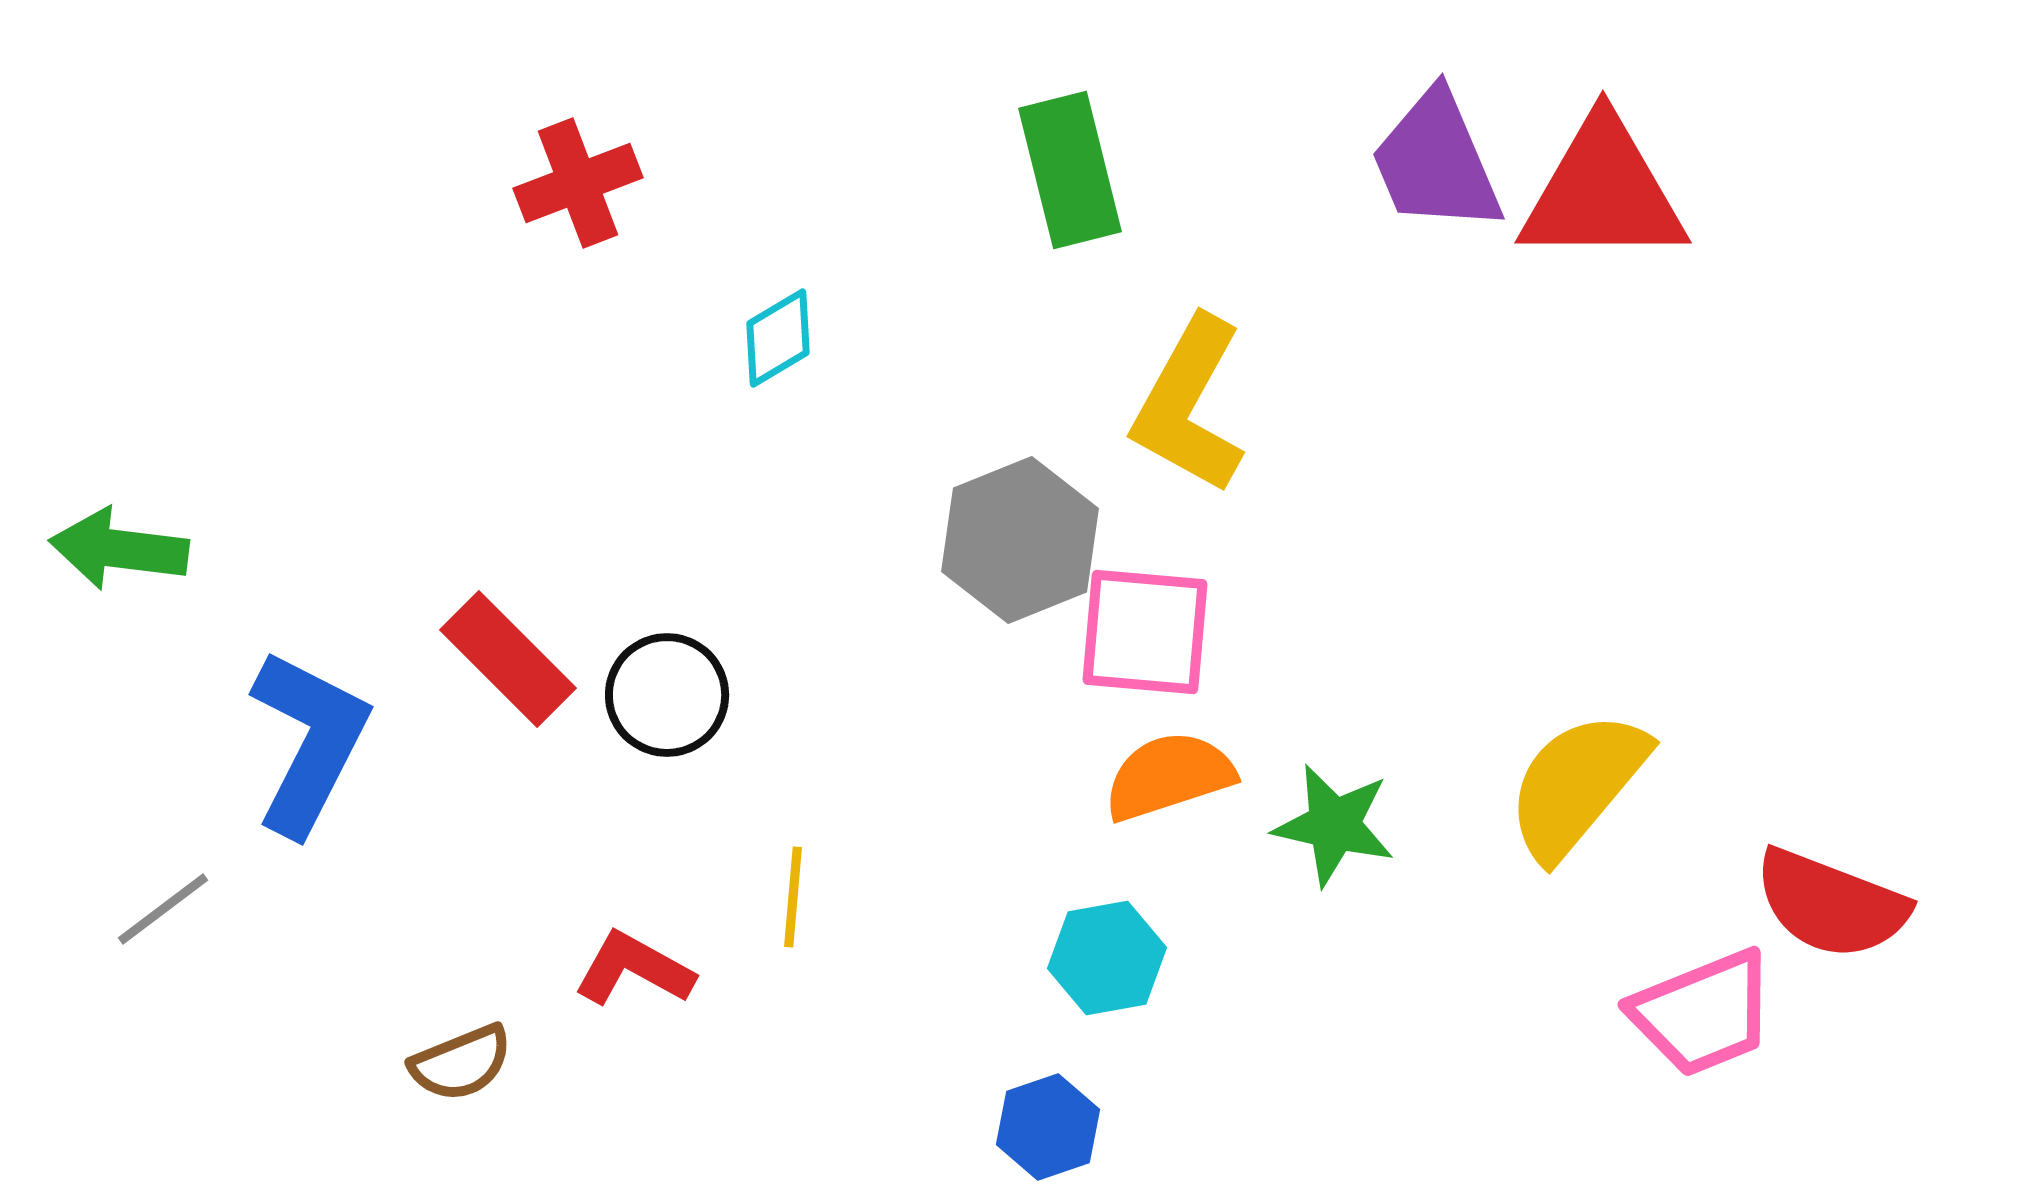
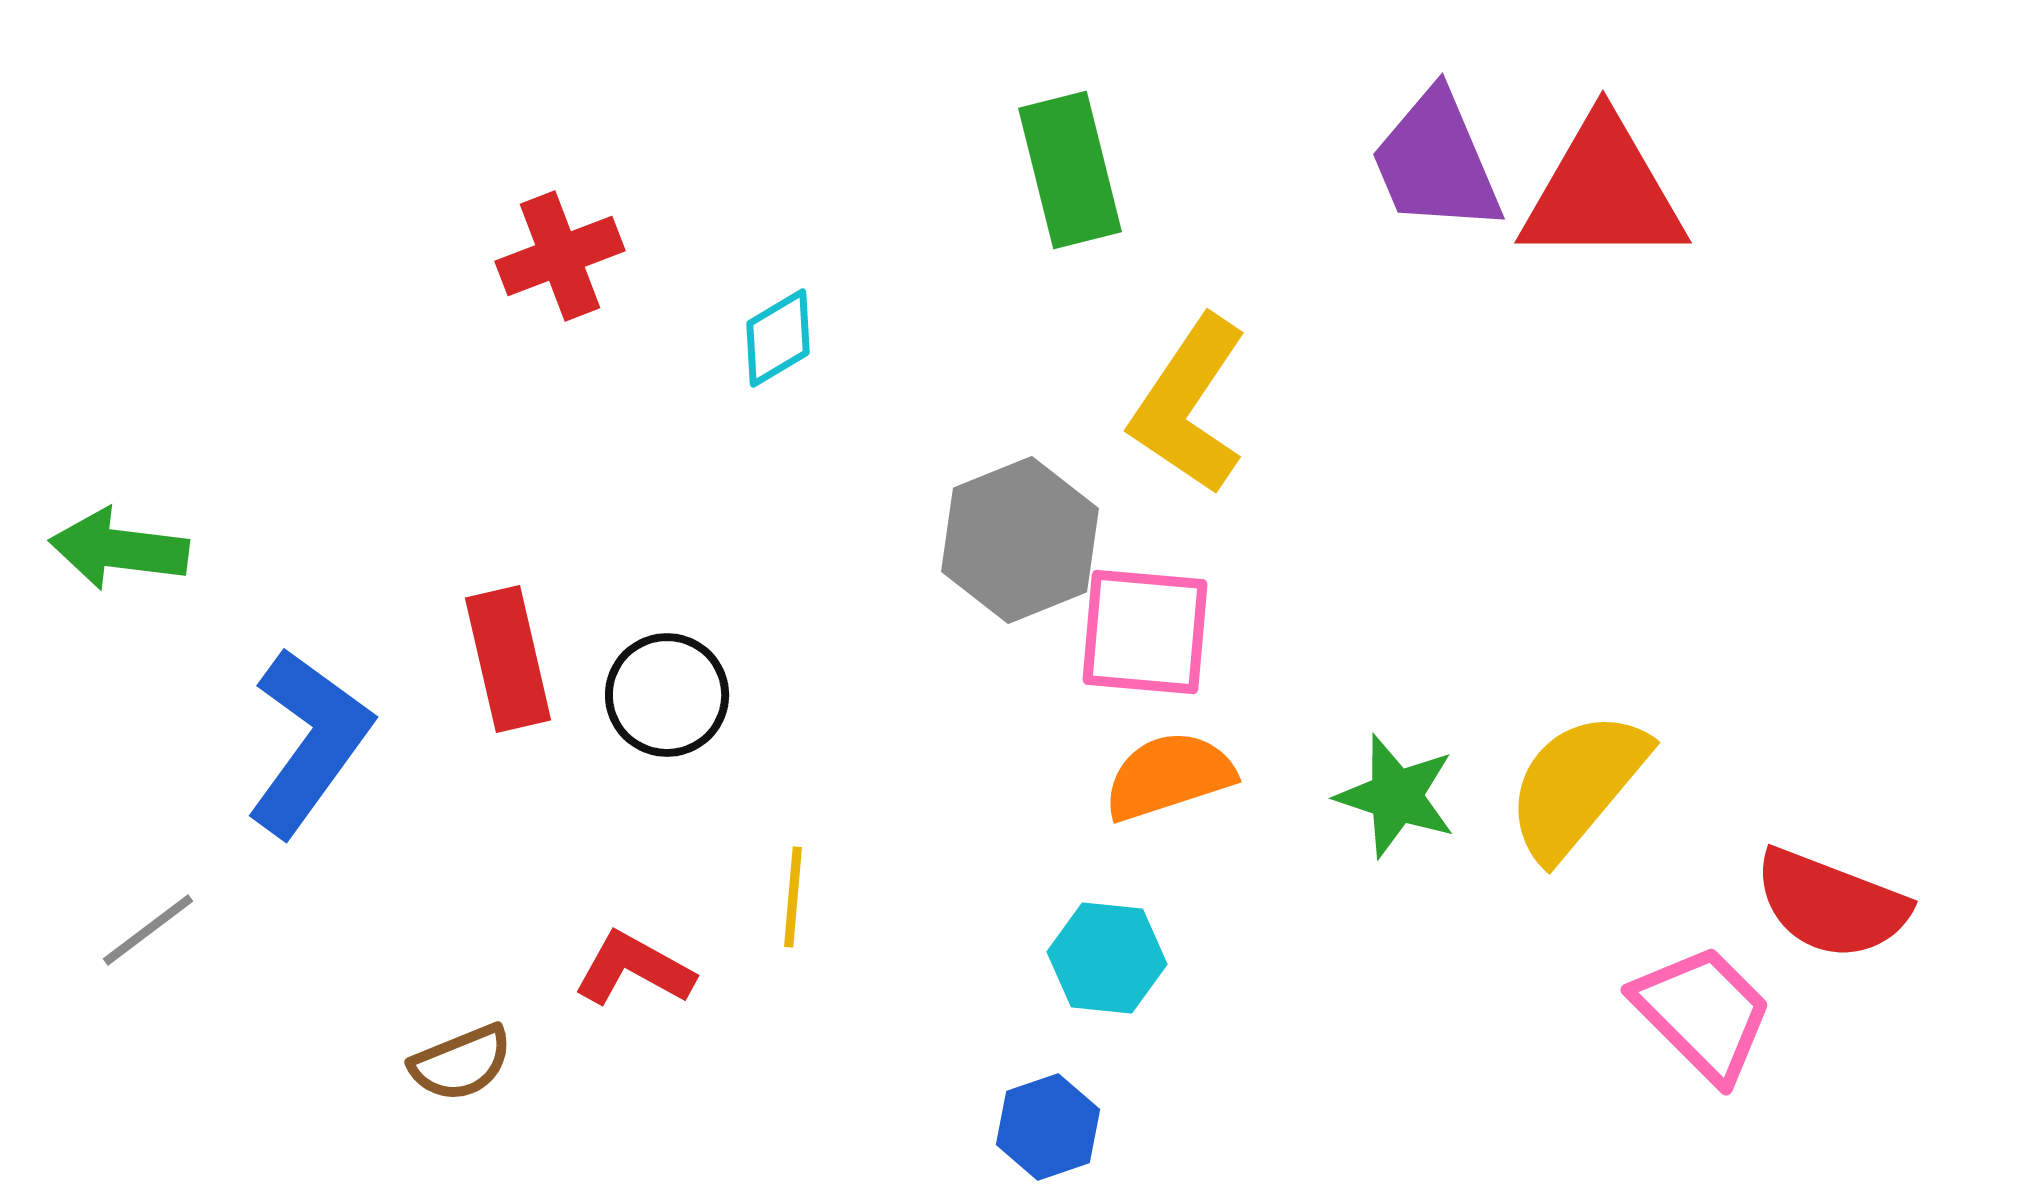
red cross: moved 18 px left, 73 px down
yellow L-shape: rotated 5 degrees clockwise
red rectangle: rotated 32 degrees clockwise
blue L-shape: rotated 9 degrees clockwise
green star: moved 62 px right, 29 px up; rotated 5 degrees clockwise
gray line: moved 15 px left, 21 px down
cyan hexagon: rotated 16 degrees clockwise
pink trapezoid: rotated 113 degrees counterclockwise
